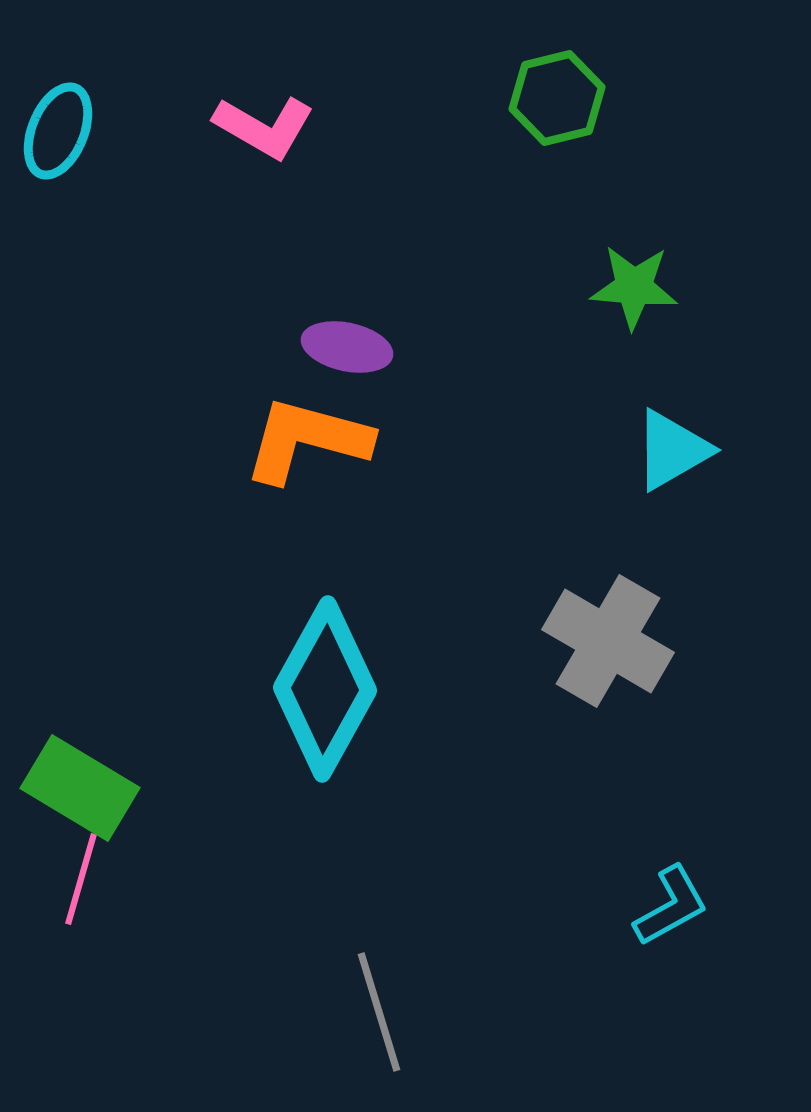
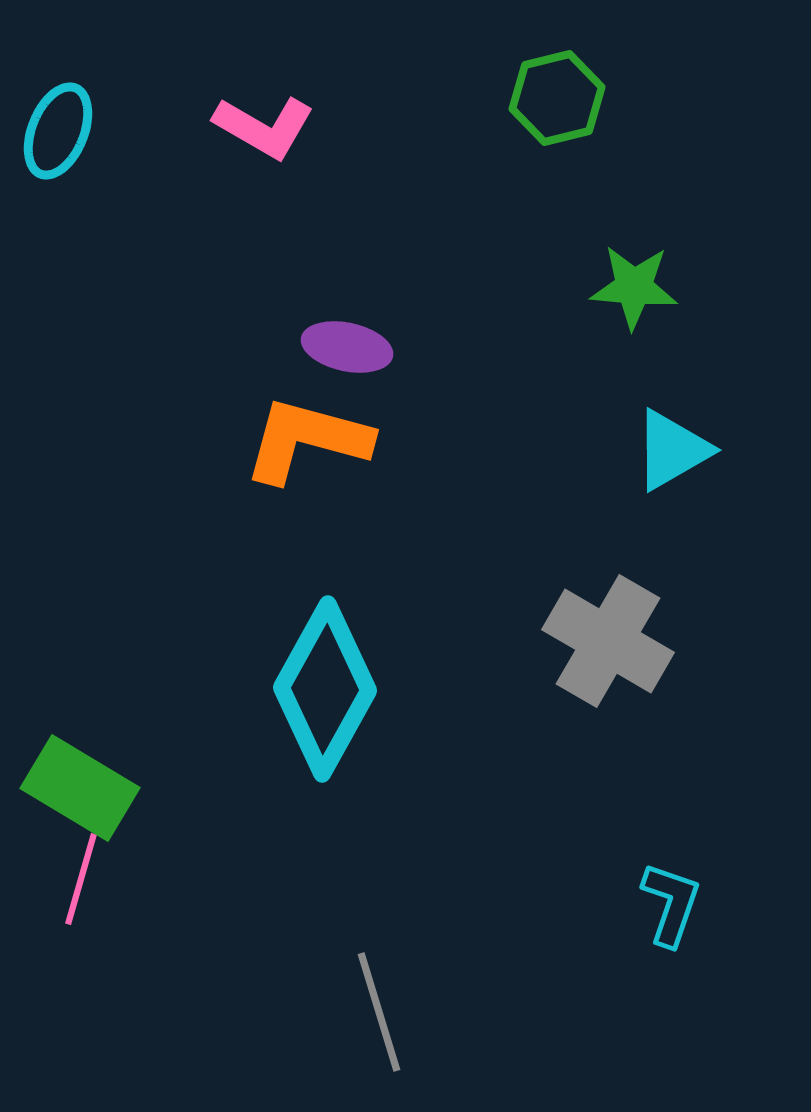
cyan L-shape: moved 2 px up; rotated 42 degrees counterclockwise
